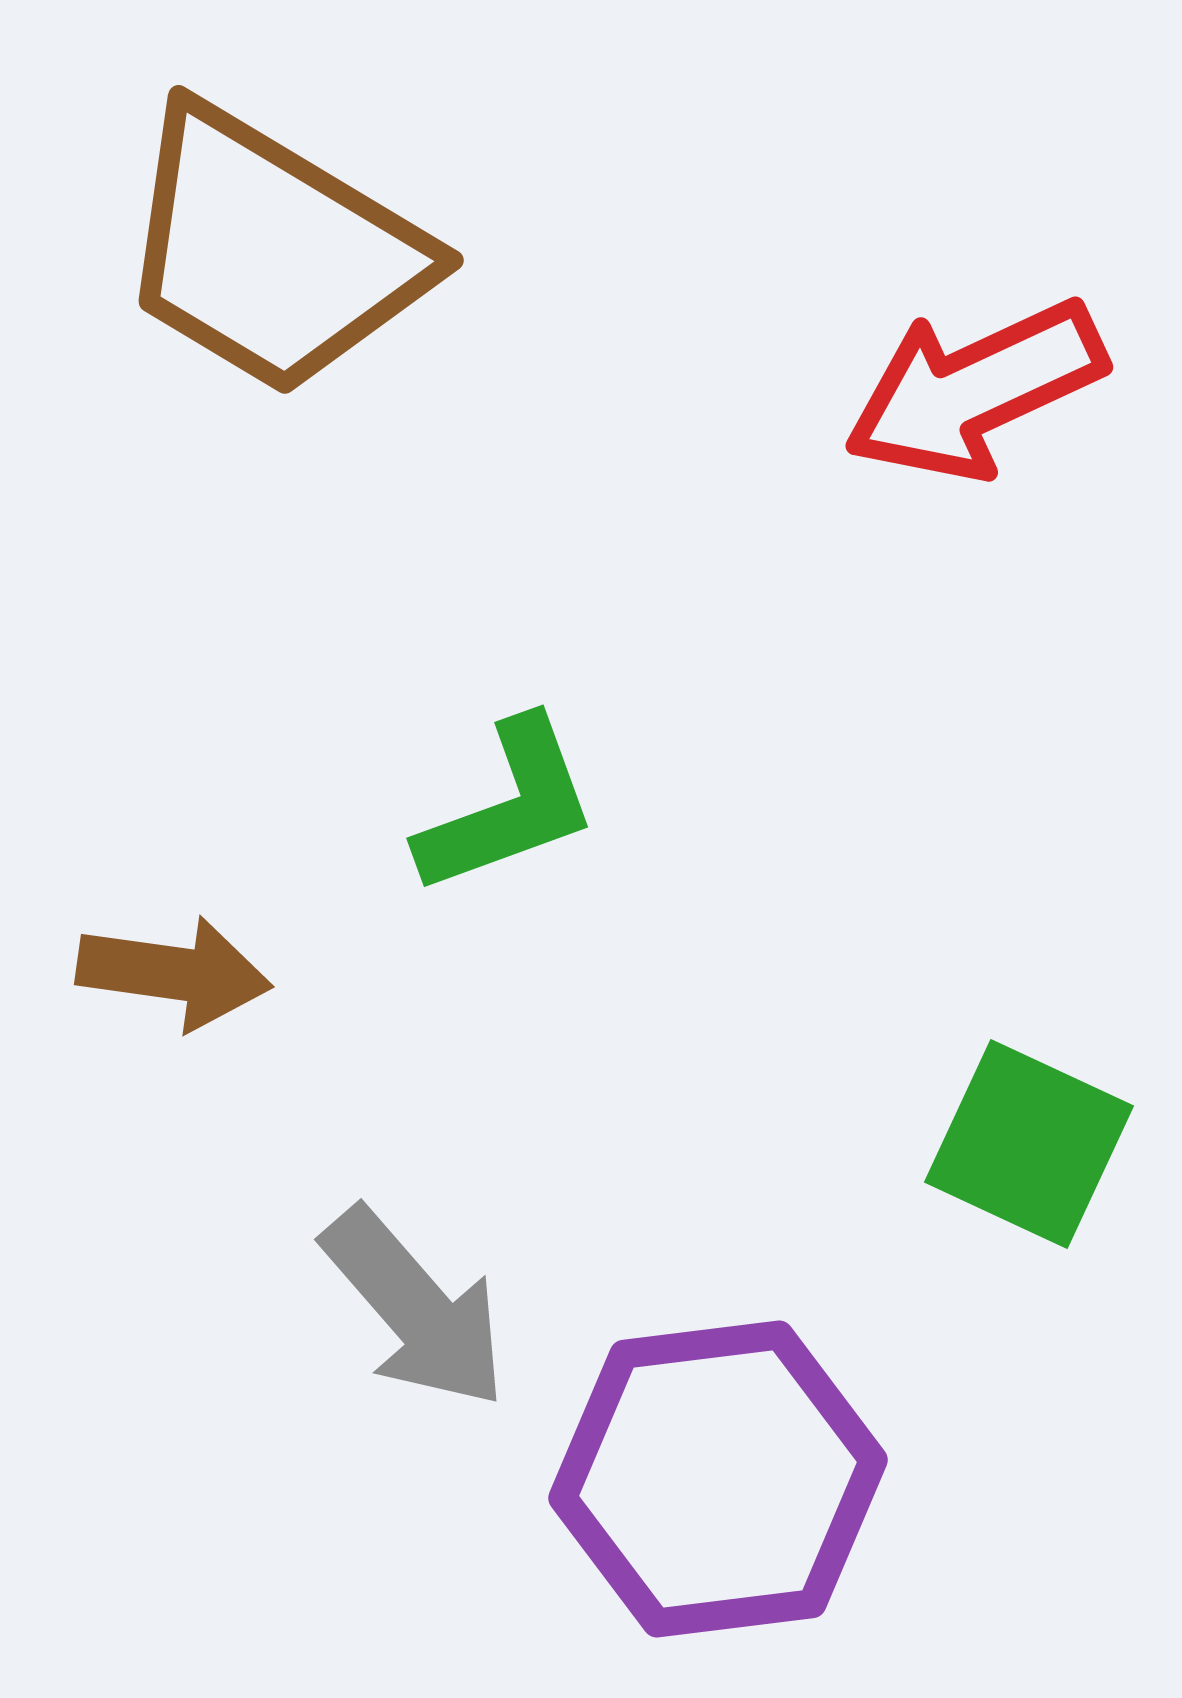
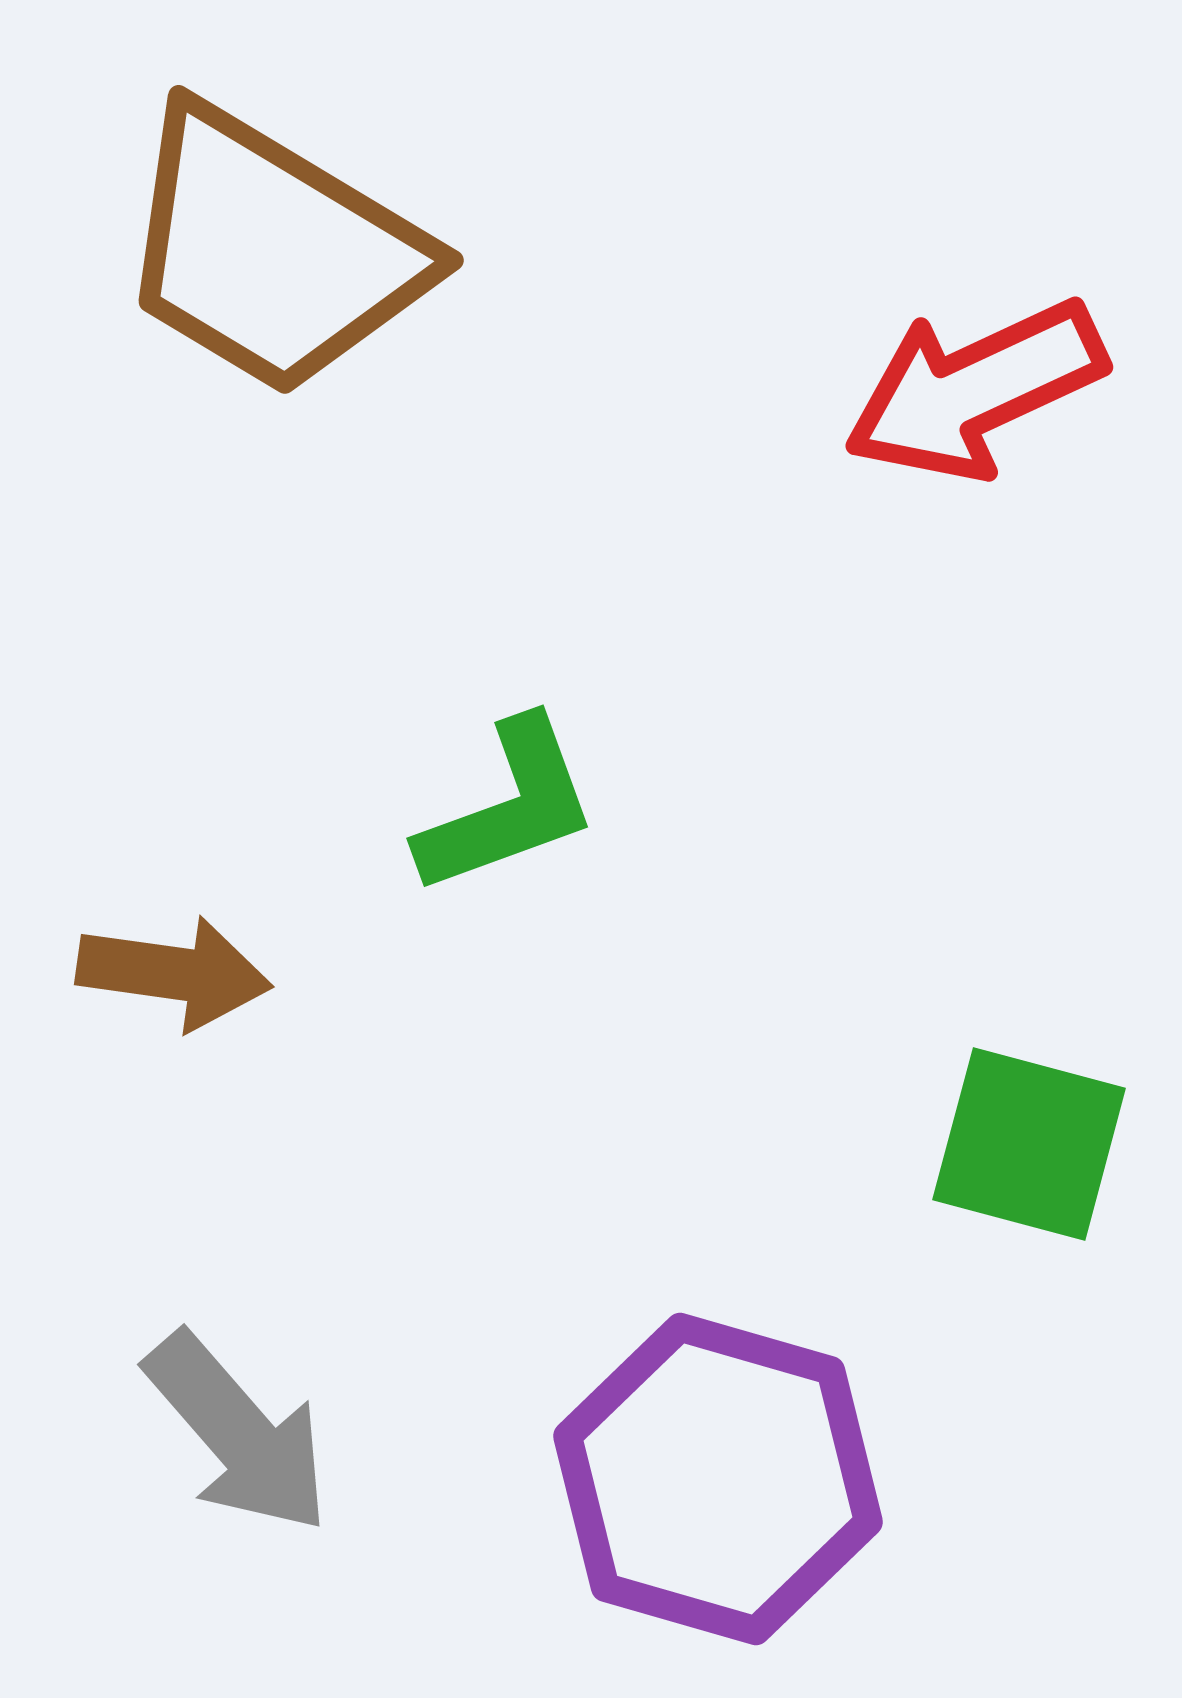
green square: rotated 10 degrees counterclockwise
gray arrow: moved 177 px left, 125 px down
purple hexagon: rotated 23 degrees clockwise
